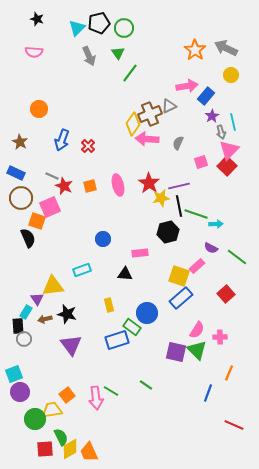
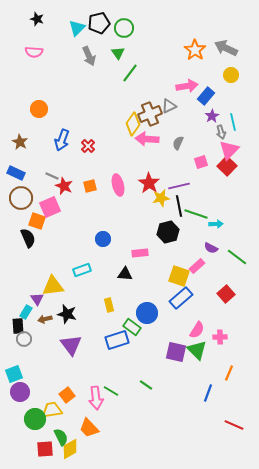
orange trapezoid at (89, 452): moved 24 px up; rotated 20 degrees counterclockwise
